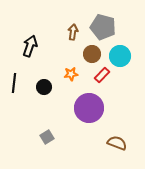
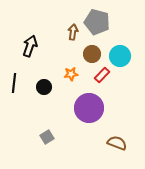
gray pentagon: moved 6 px left, 5 px up
